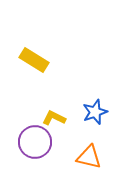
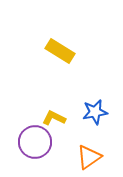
yellow rectangle: moved 26 px right, 9 px up
blue star: rotated 10 degrees clockwise
orange triangle: rotated 48 degrees counterclockwise
